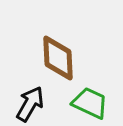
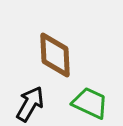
brown diamond: moved 3 px left, 3 px up
